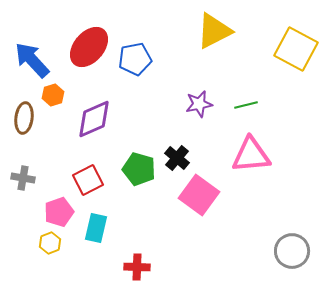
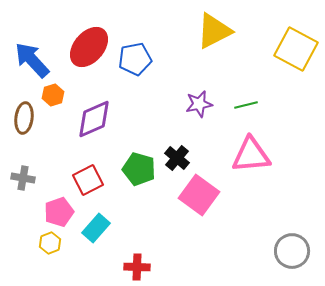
cyan rectangle: rotated 28 degrees clockwise
